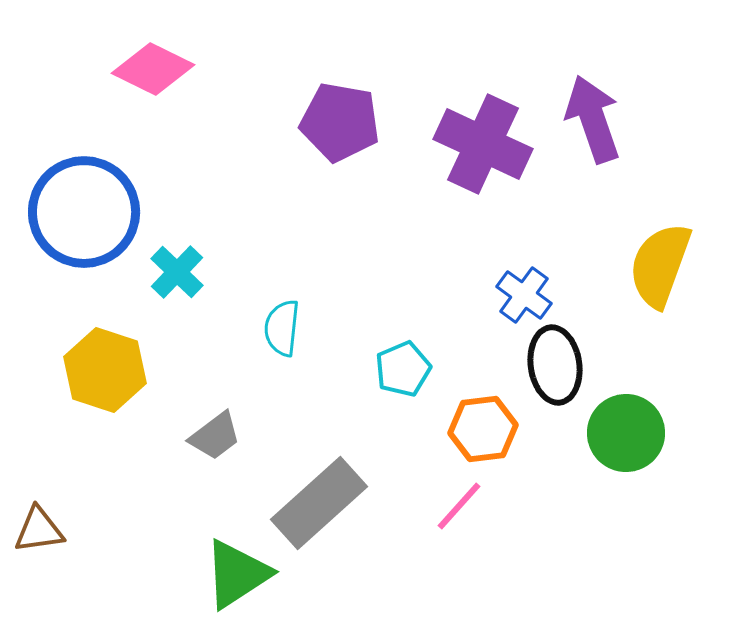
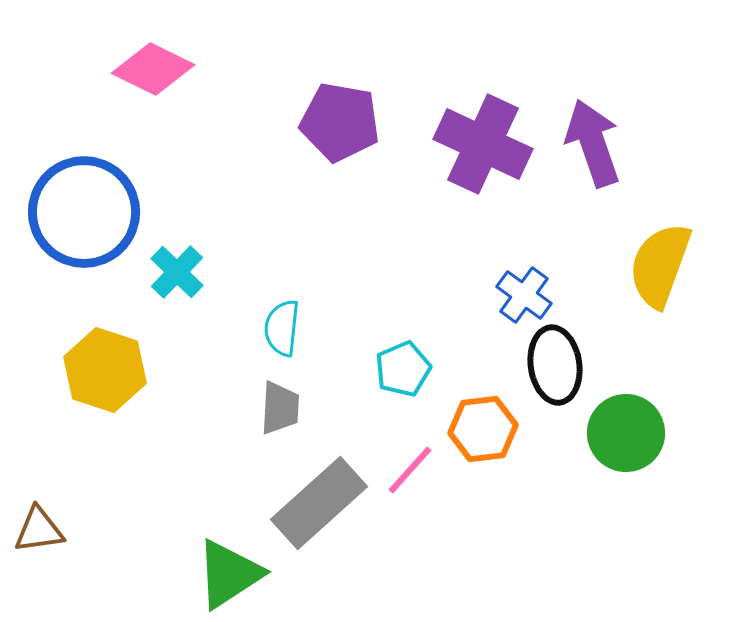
purple arrow: moved 24 px down
gray trapezoid: moved 65 px right, 28 px up; rotated 50 degrees counterclockwise
pink line: moved 49 px left, 36 px up
green triangle: moved 8 px left
